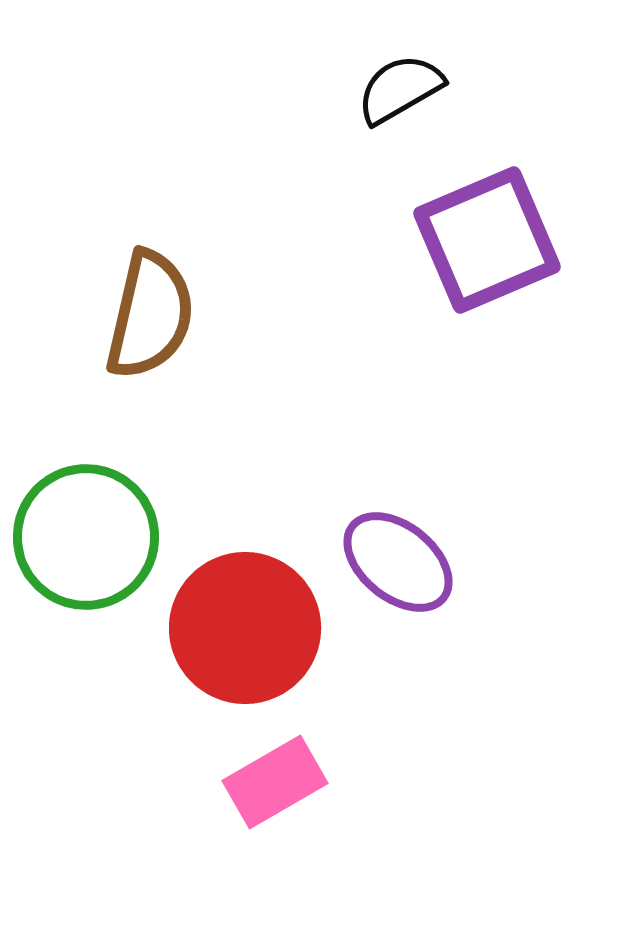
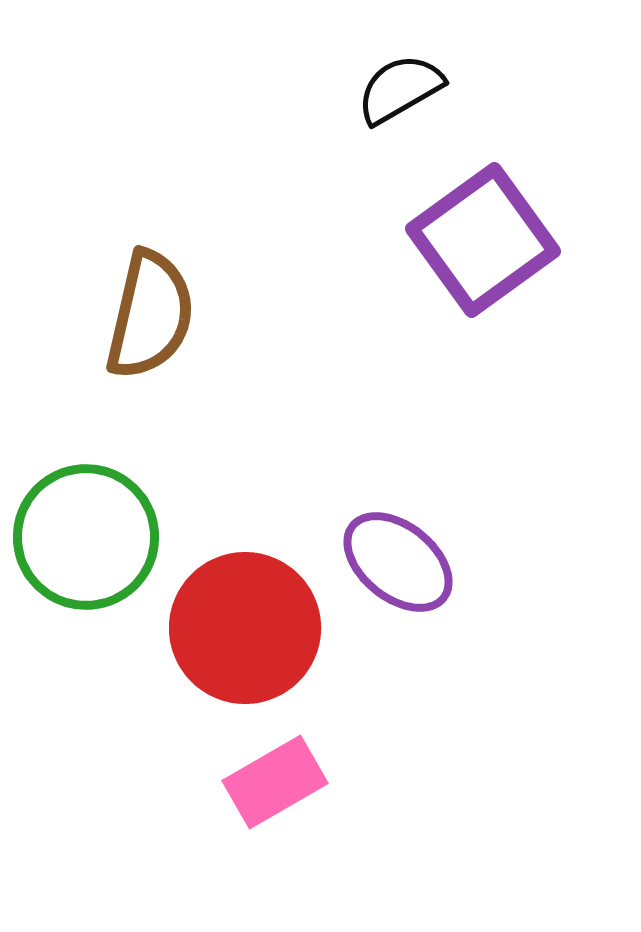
purple square: moved 4 px left; rotated 13 degrees counterclockwise
